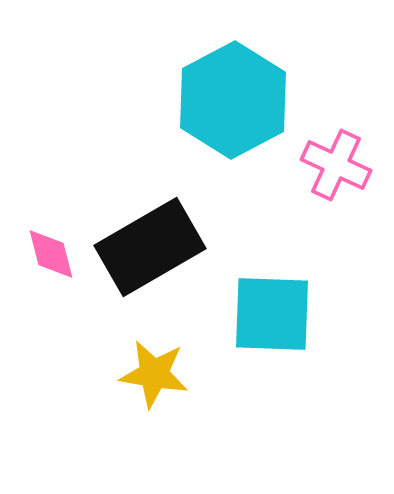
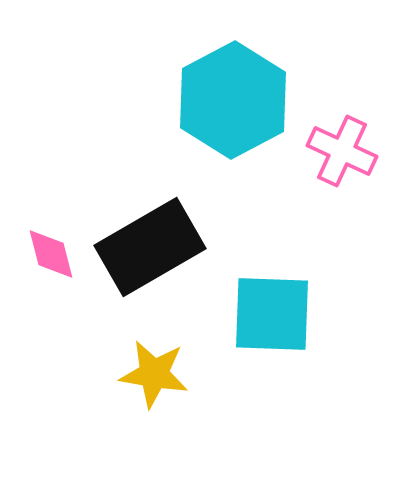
pink cross: moved 6 px right, 14 px up
